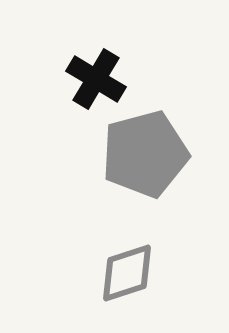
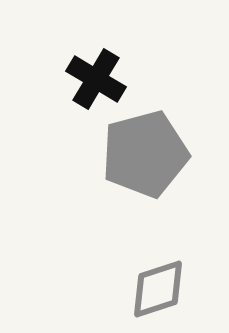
gray diamond: moved 31 px right, 16 px down
